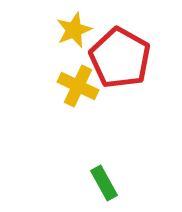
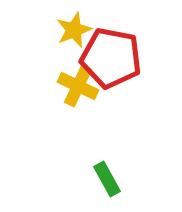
red pentagon: moved 9 px left; rotated 18 degrees counterclockwise
green rectangle: moved 3 px right, 4 px up
